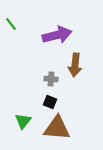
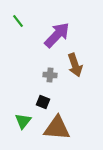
green line: moved 7 px right, 3 px up
purple arrow: rotated 32 degrees counterclockwise
brown arrow: rotated 25 degrees counterclockwise
gray cross: moved 1 px left, 4 px up
black square: moved 7 px left
